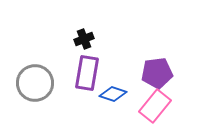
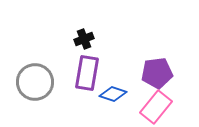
gray circle: moved 1 px up
pink rectangle: moved 1 px right, 1 px down
